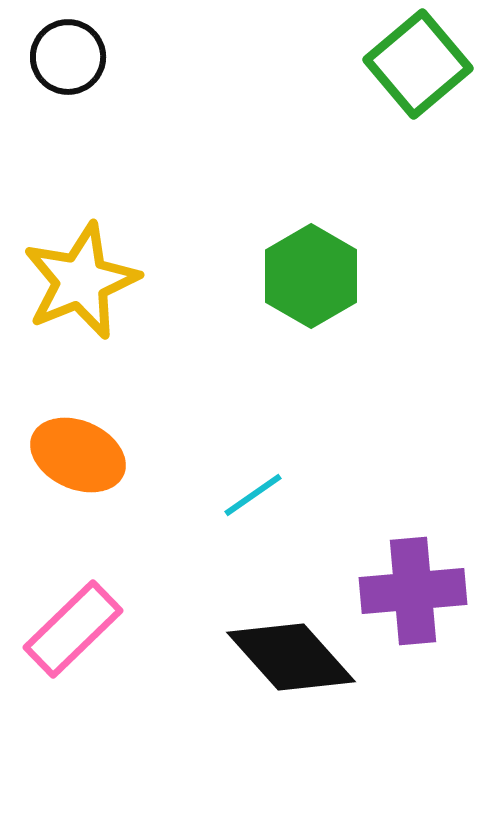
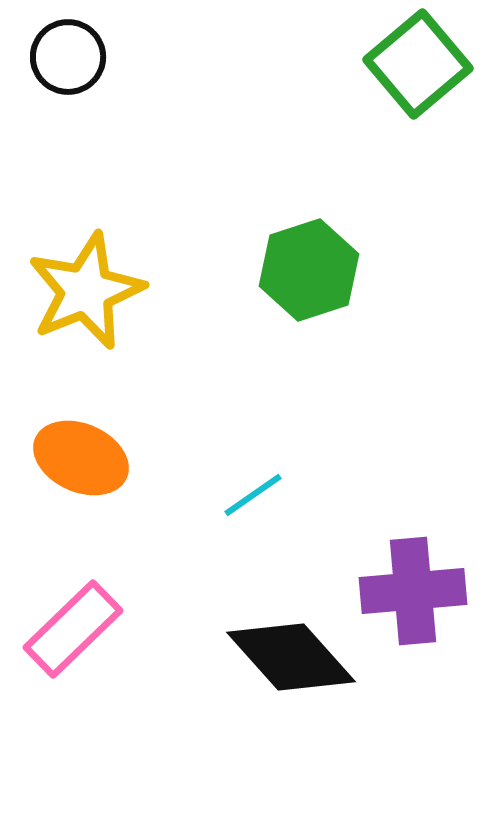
green hexagon: moved 2 px left, 6 px up; rotated 12 degrees clockwise
yellow star: moved 5 px right, 10 px down
orange ellipse: moved 3 px right, 3 px down
